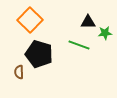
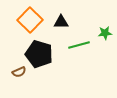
black triangle: moved 27 px left
green line: rotated 35 degrees counterclockwise
brown semicircle: rotated 112 degrees counterclockwise
